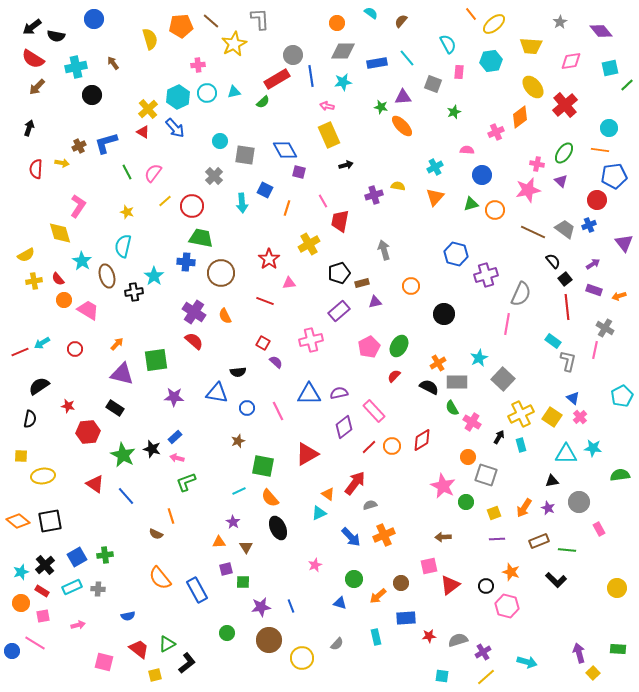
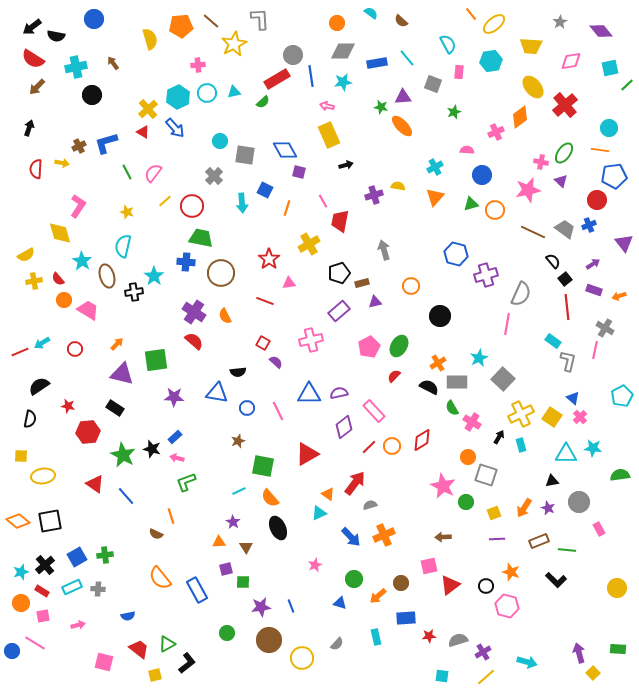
brown semicircle at (401, 21): rotated 88 degrees counterclockwise
pink cross at (537, 164): moved 4 px right, 2 px up
black circle at (444, 314): moved 4 px left, 2 px down
